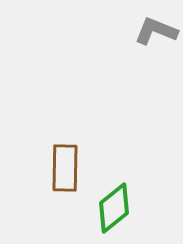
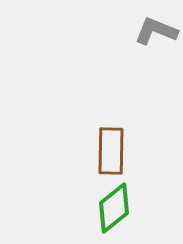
brown rectangle: moved 46 px right, 17 px up
